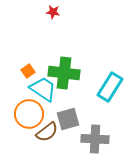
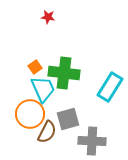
red star: moved 5 px left, 5 px down
orange square: moved 7 px right, 4 px up
cyan trapezoid: rotated 32 degrees clockwise
orange circle: moved 1 px right
brown semicircle: rotated 25 degrees counterclockwise
gray cross: moved 3 px left, 2 px down
